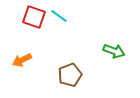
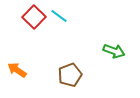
red square: rotated 25 degrees clockwise
orange arrow: moved 5 px left, 10 px down; rotated 60 degrees clockwise
